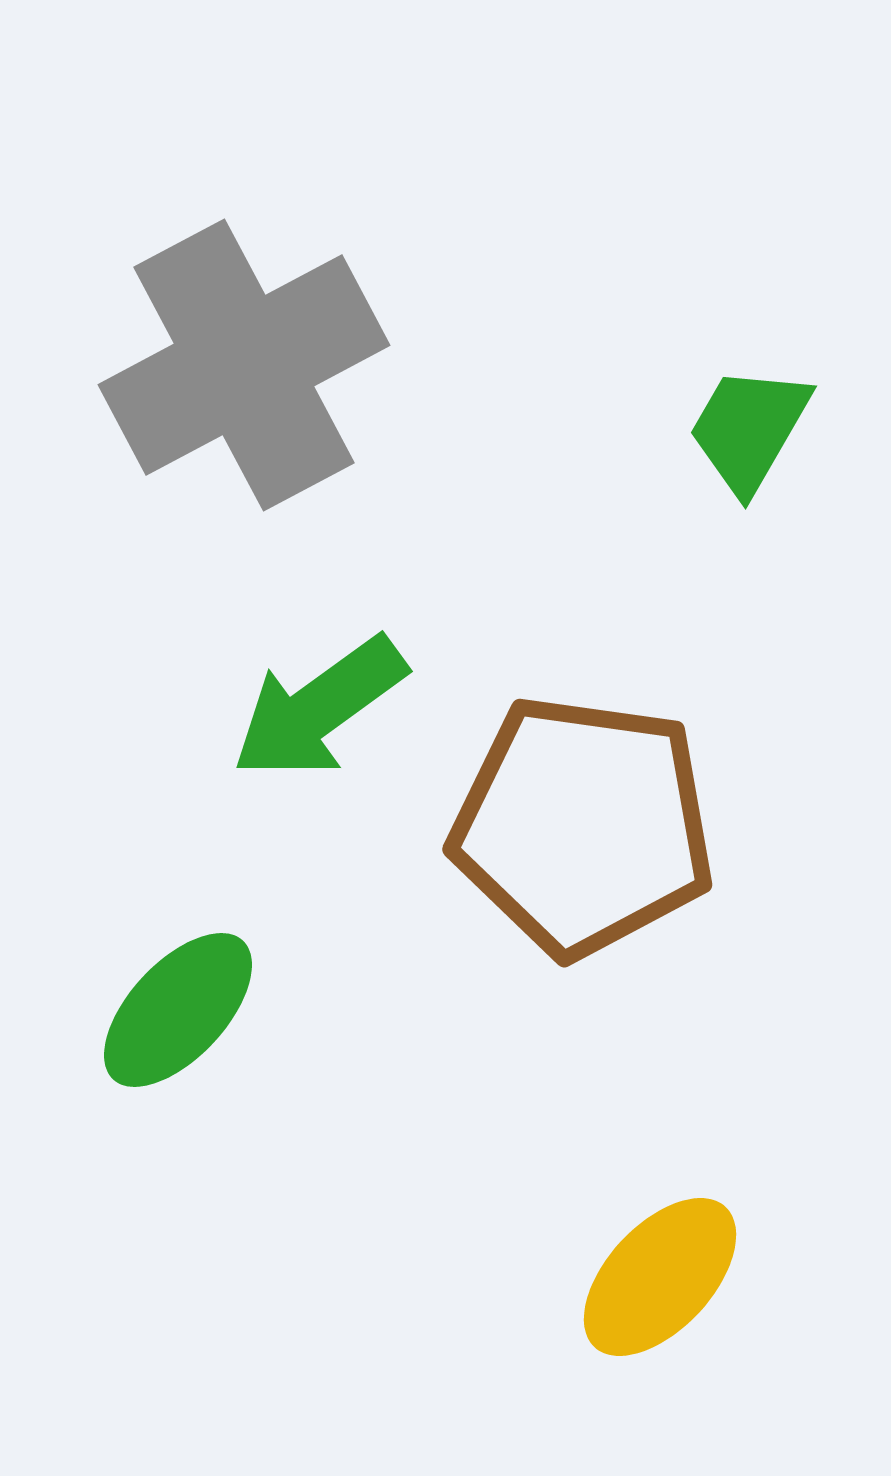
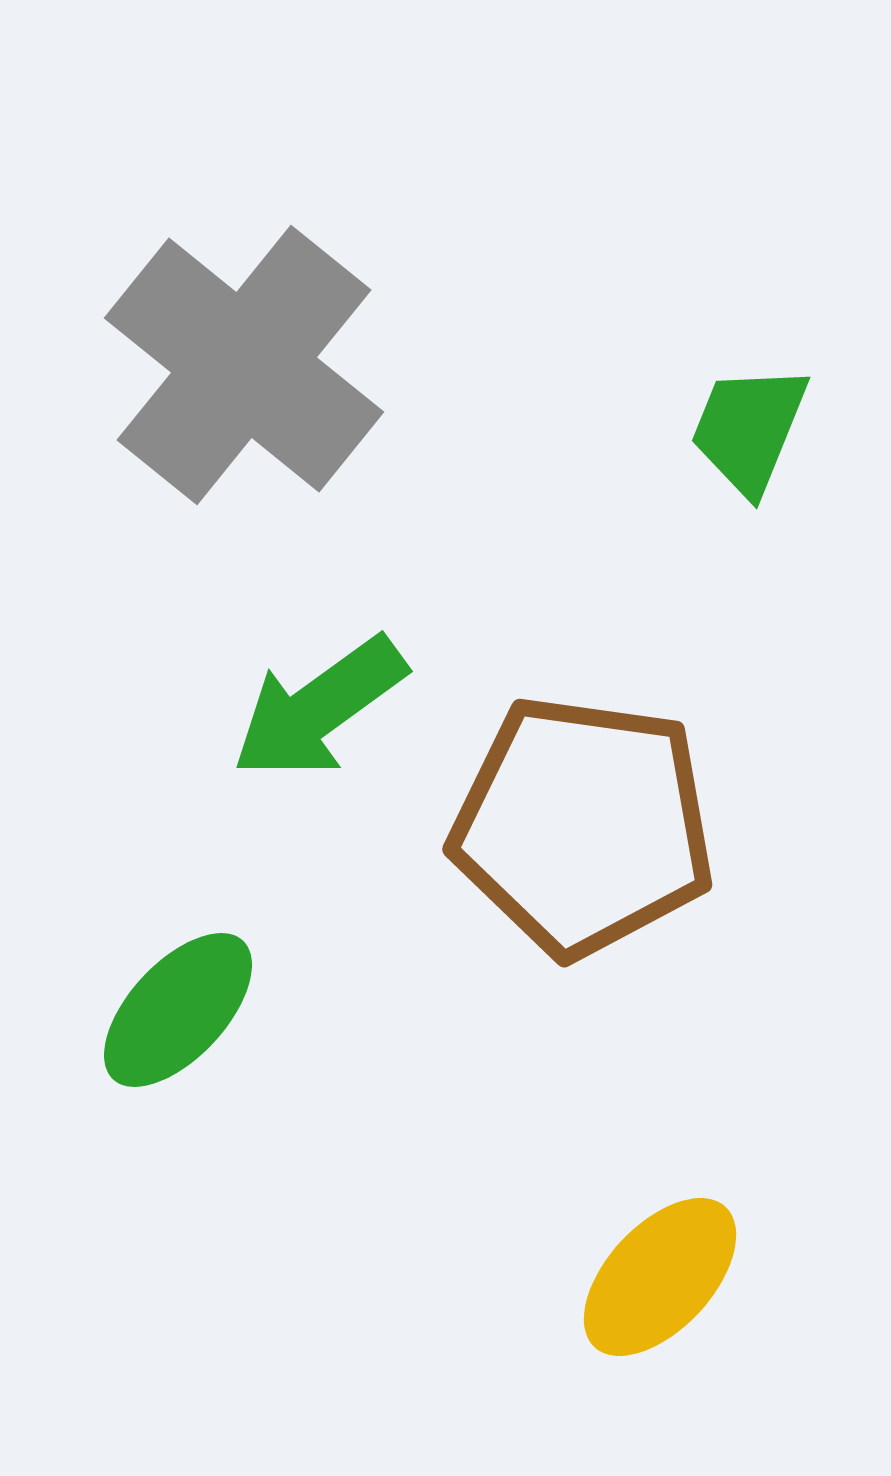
gray cross: rotated 23 degrees counterclockwise
green trapezoid: rotated 8 degrees counterclockwise
